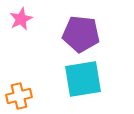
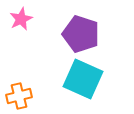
purple pentagon: rotated 12 degrees clockwise
cyan square: rotated 33 degrees clockwise
